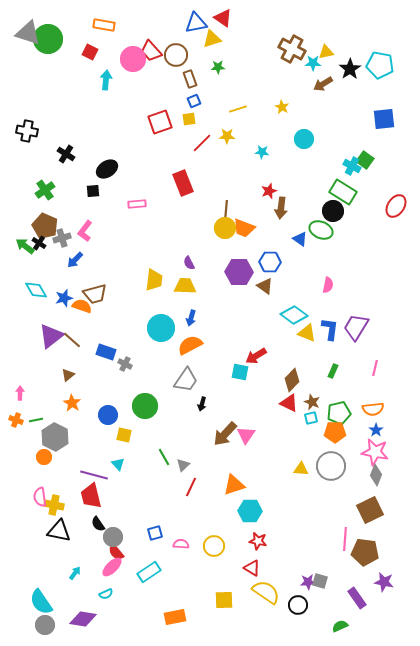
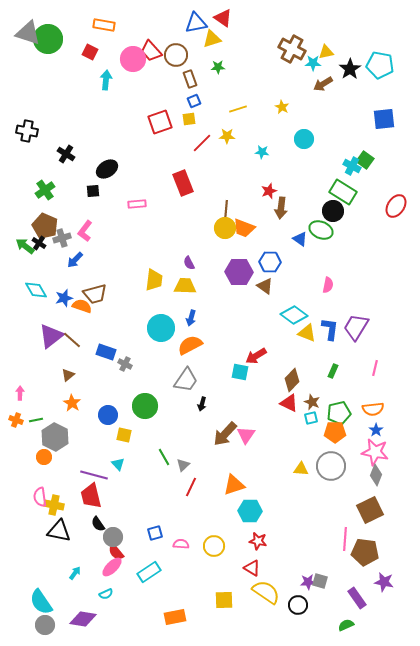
green semicircle at (340, 626): moved 6 px right, 1 px up
